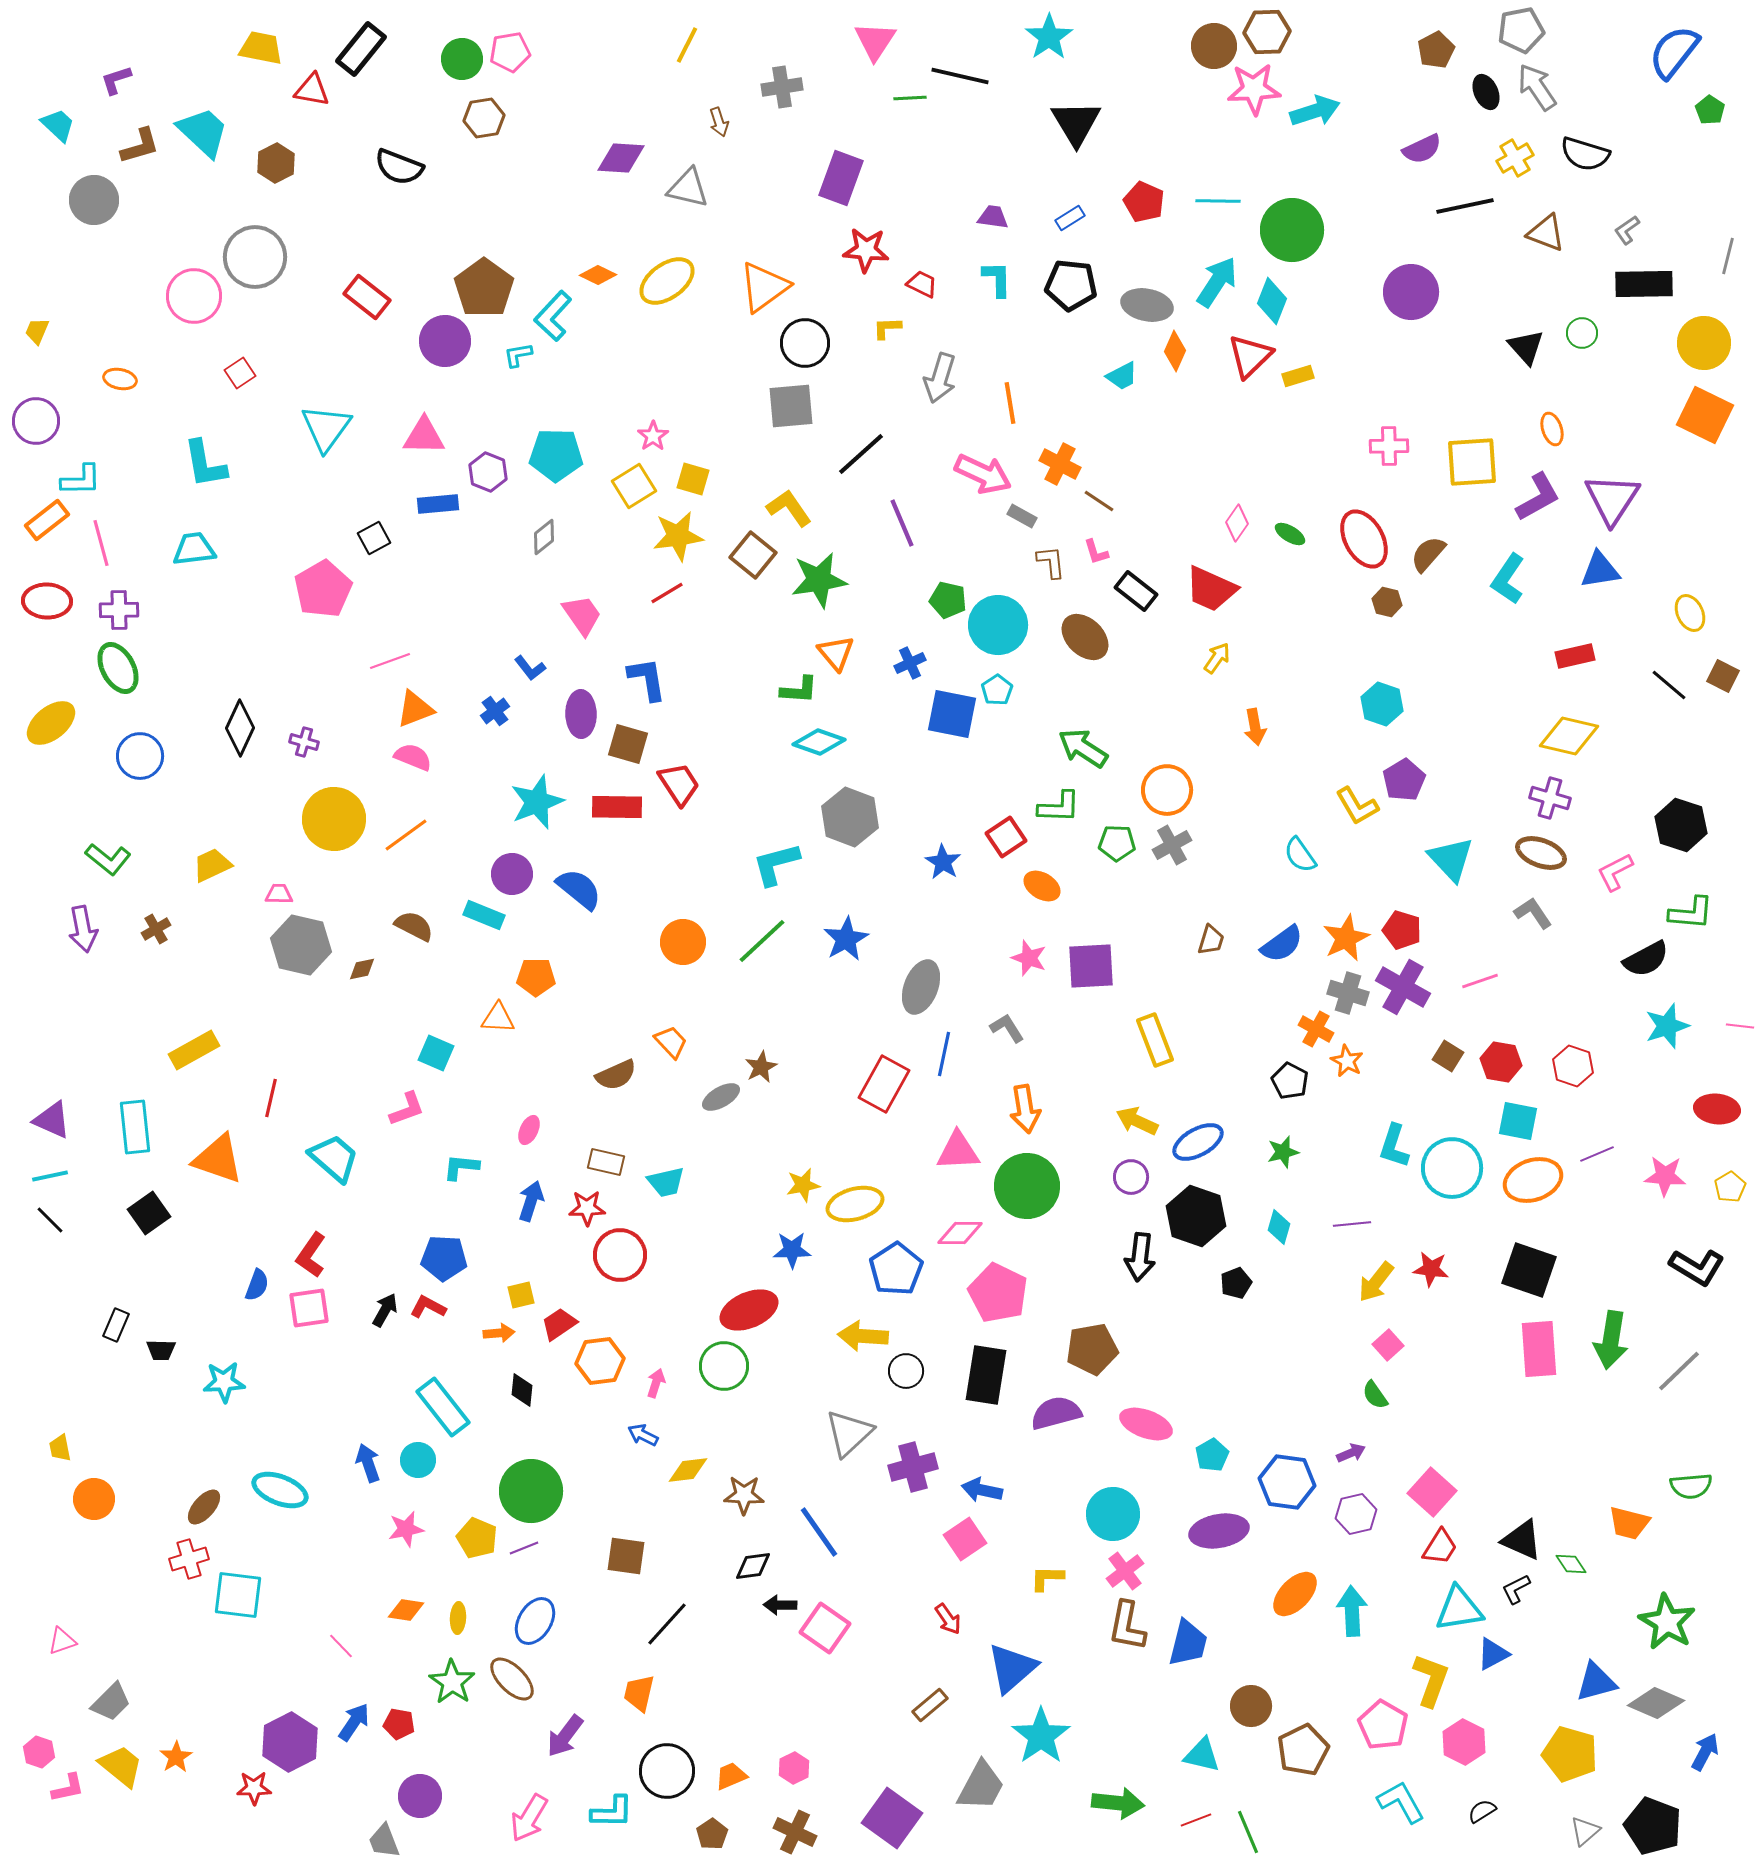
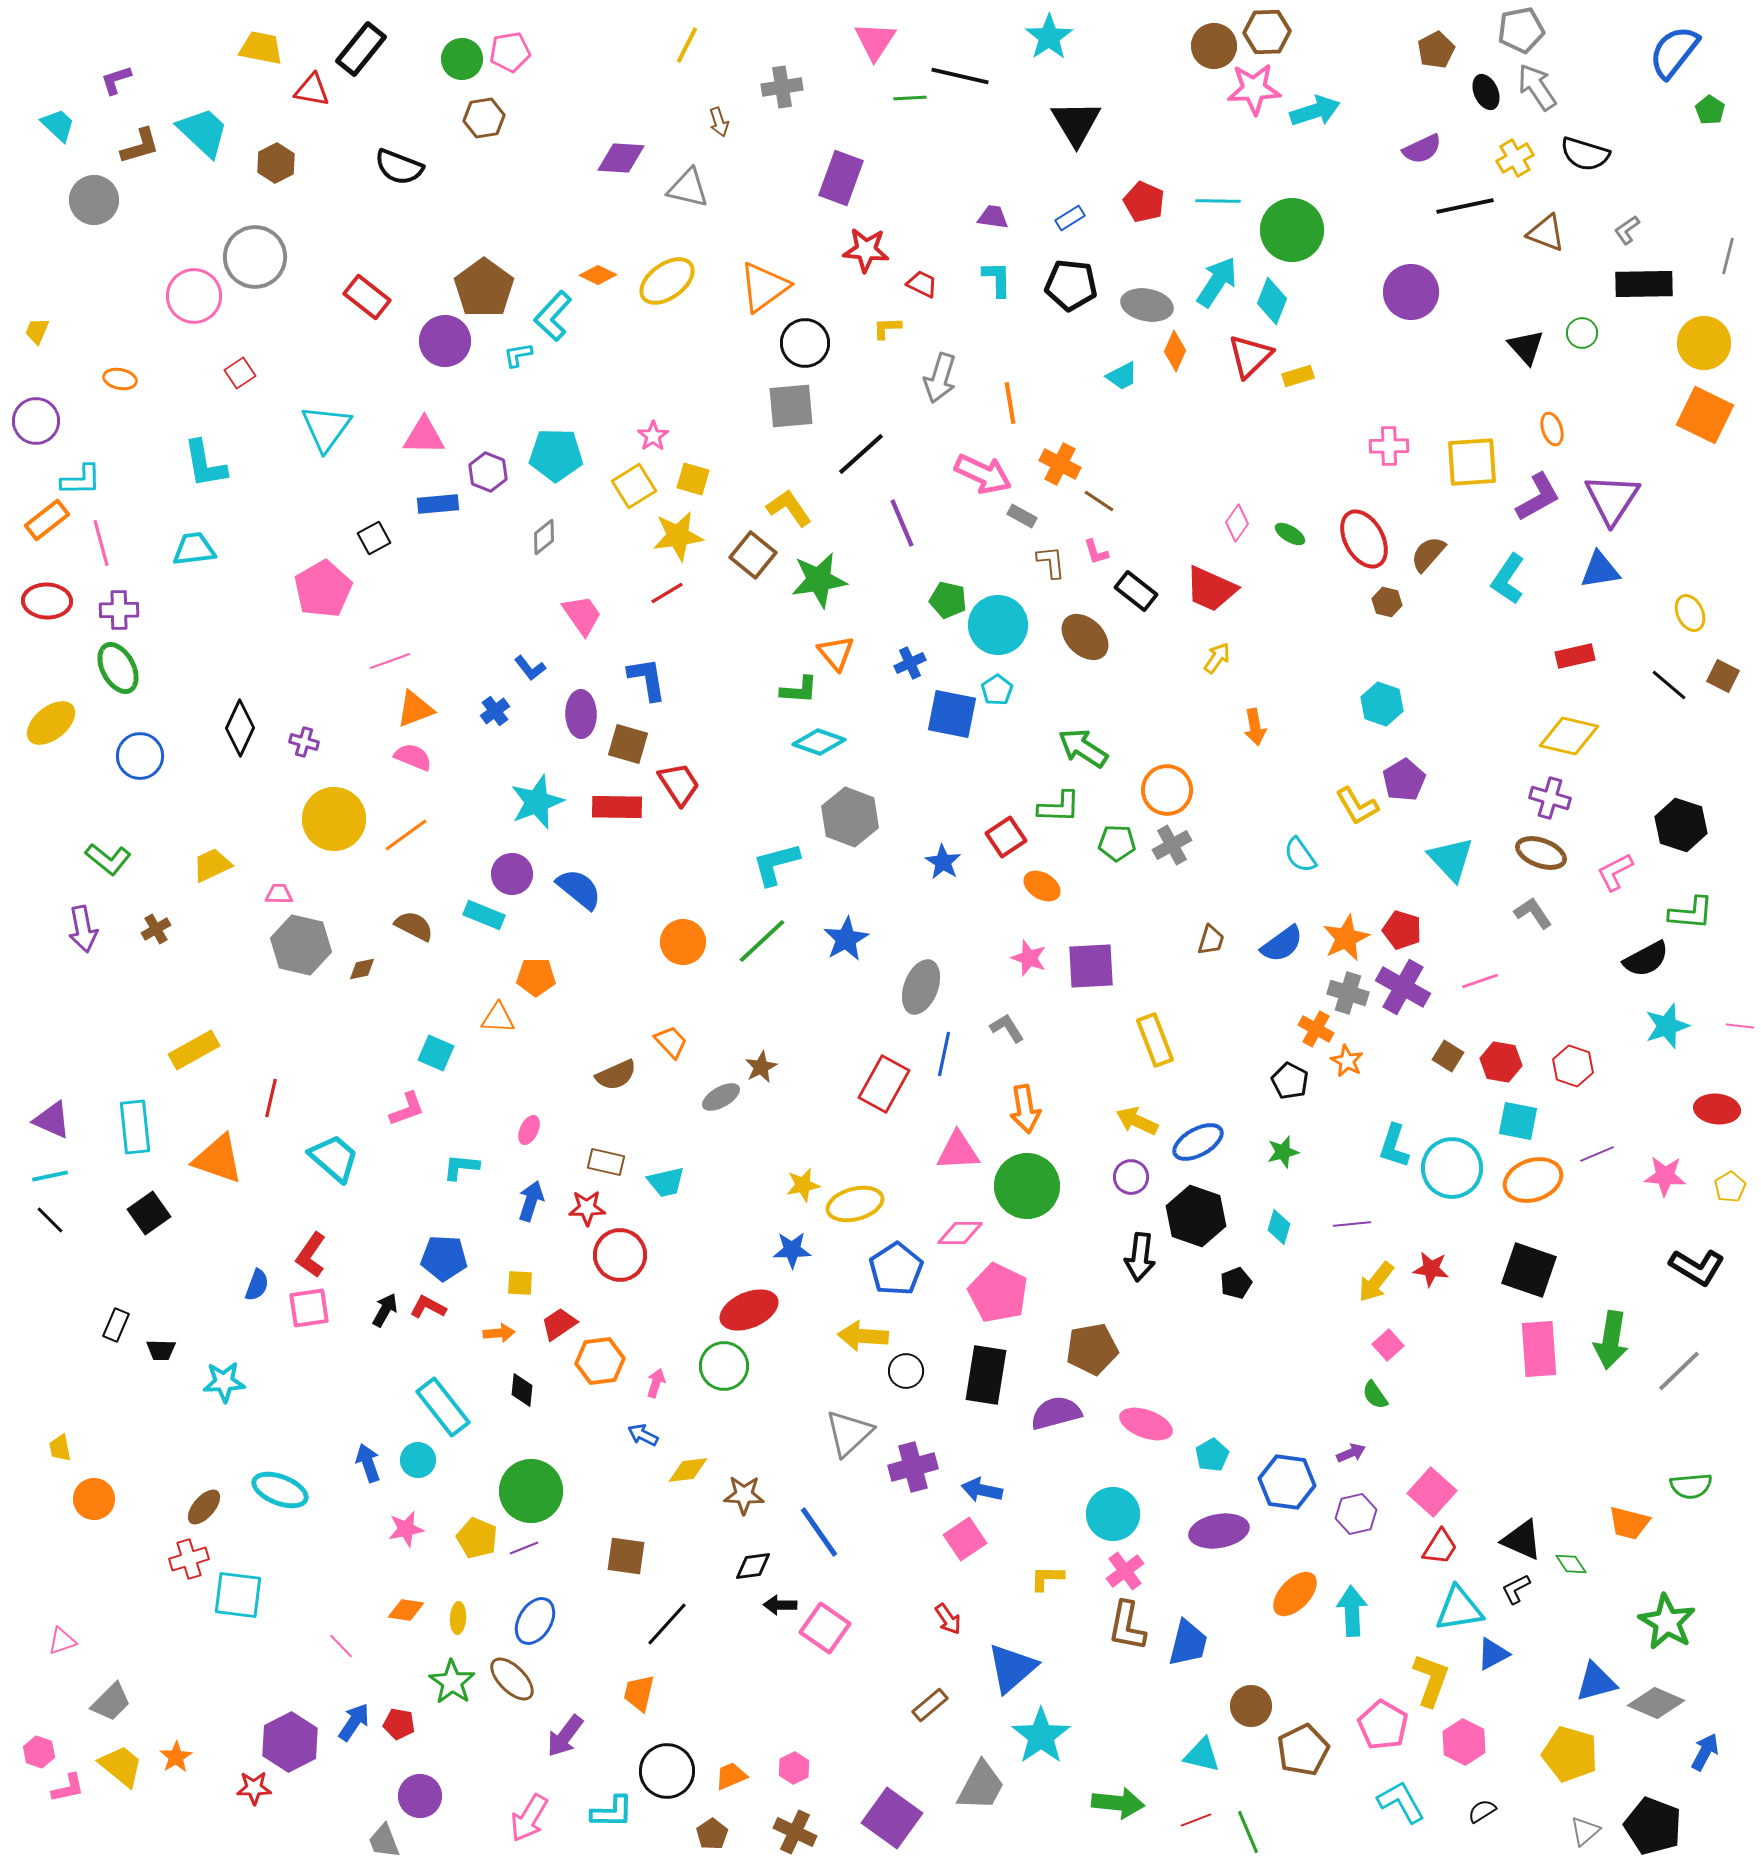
yellow square at (521, 1295): moved 1 px left, 12 px up; rotated 16 degrees clockwise
